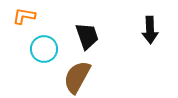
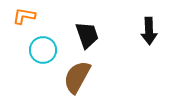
black arrow: moved 1 px left, 1 px down
black trapezoid: moved 1 px up
cyan circle: moved 1 px left, 1 px down
